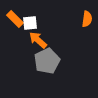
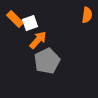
orange semicircle: moved 4 px up
white square: rotated 14 degrees counterclockwise
orange arrow: rotated 90 degrees clockwise
